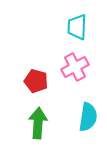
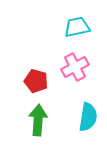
cyan trapezoid: rotated 76 degrees clockwise
green arrow: moved 3 px up
